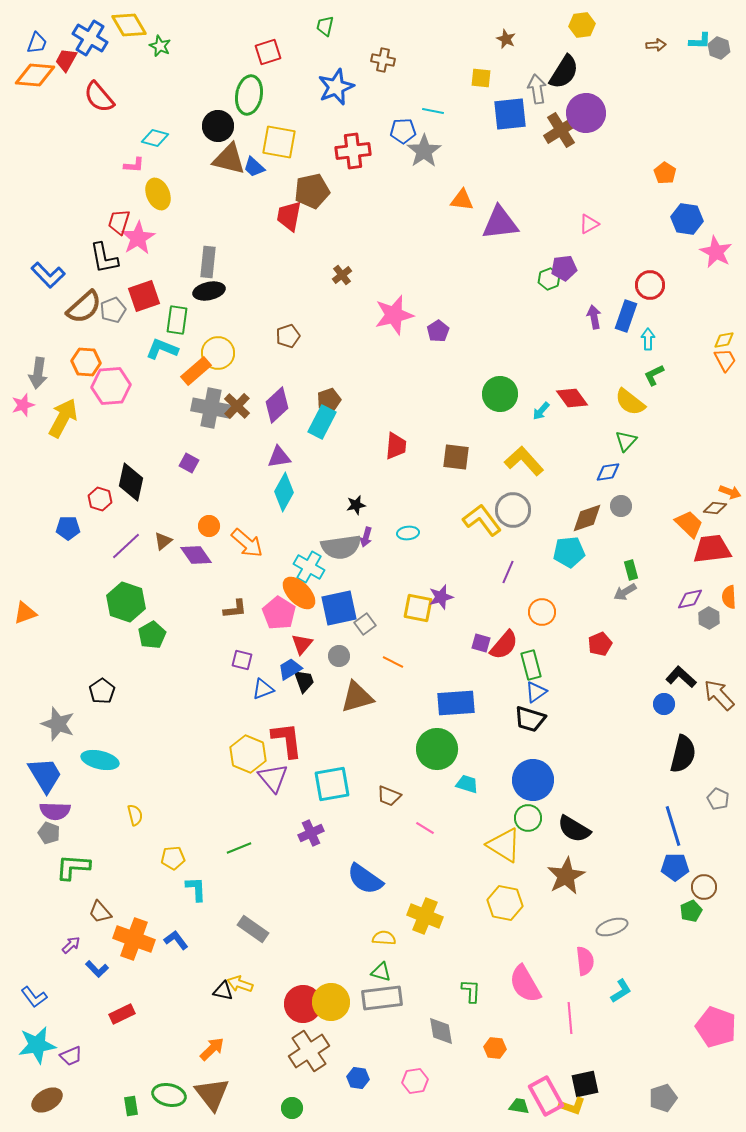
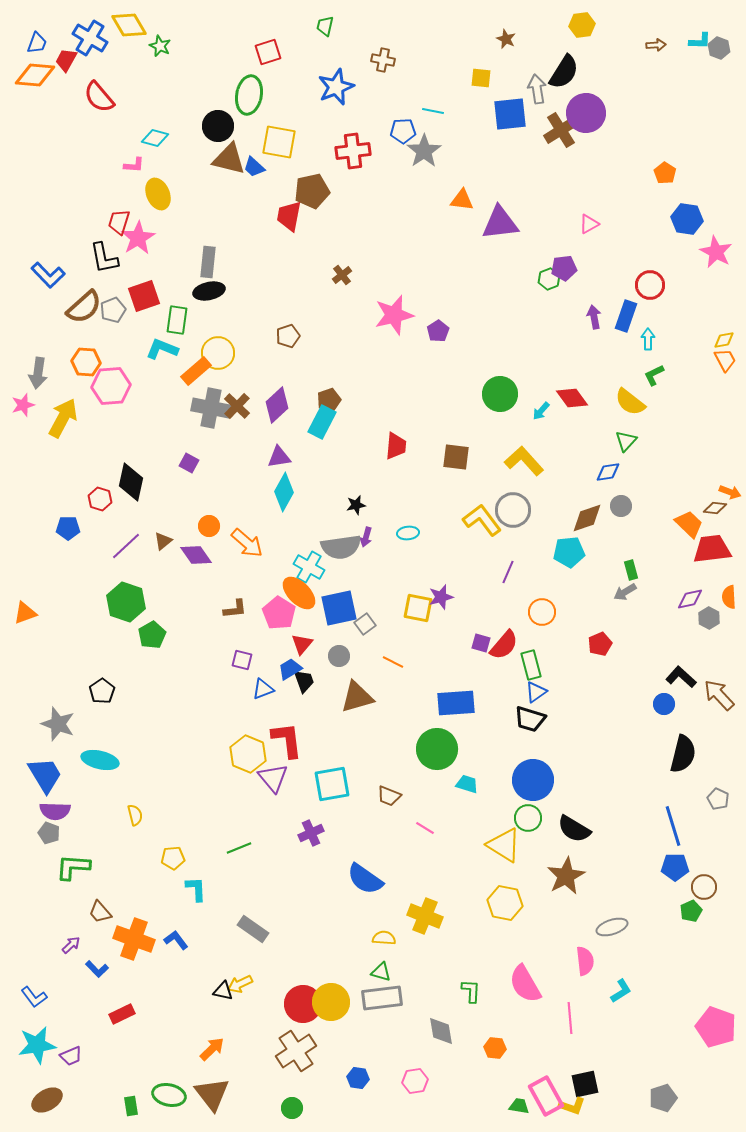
yellow arrow at (240, 984): rotated 45 degrees counterclockwise
brown cross at (309, 1051): moved 13 px left
